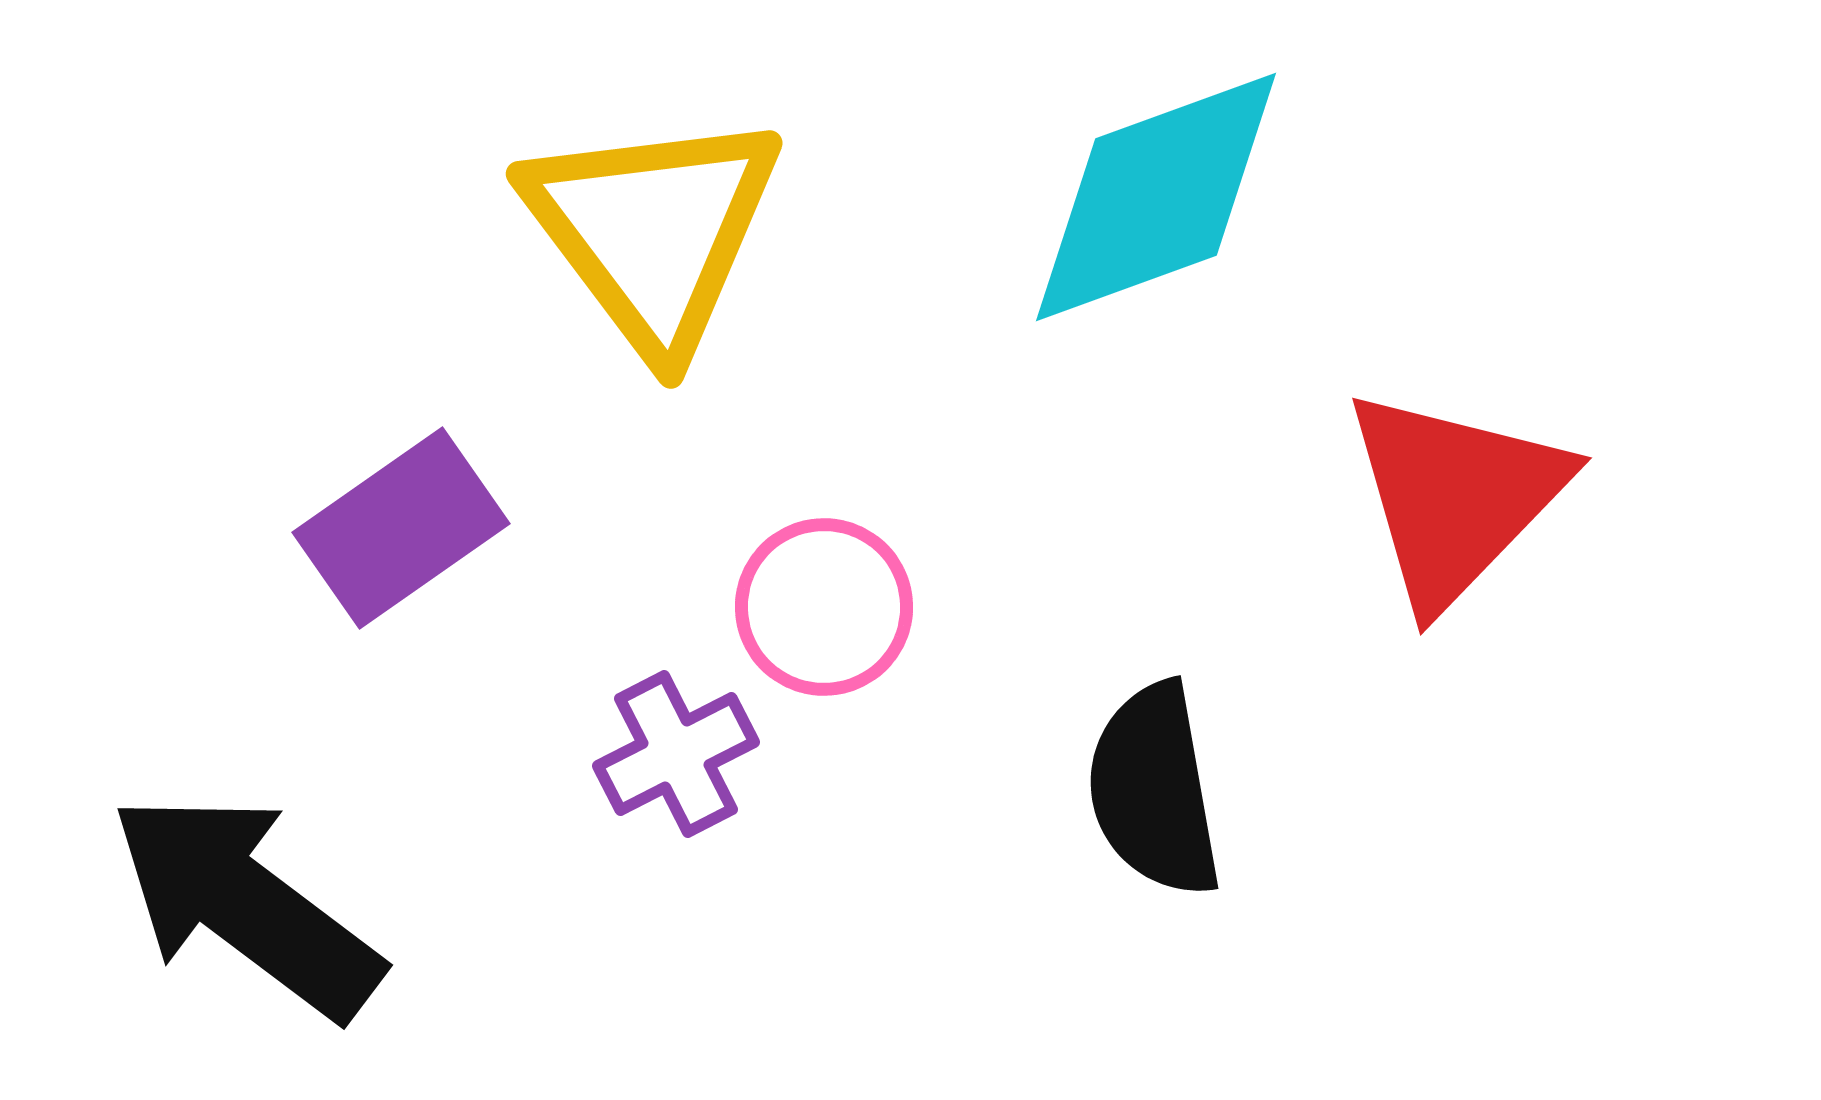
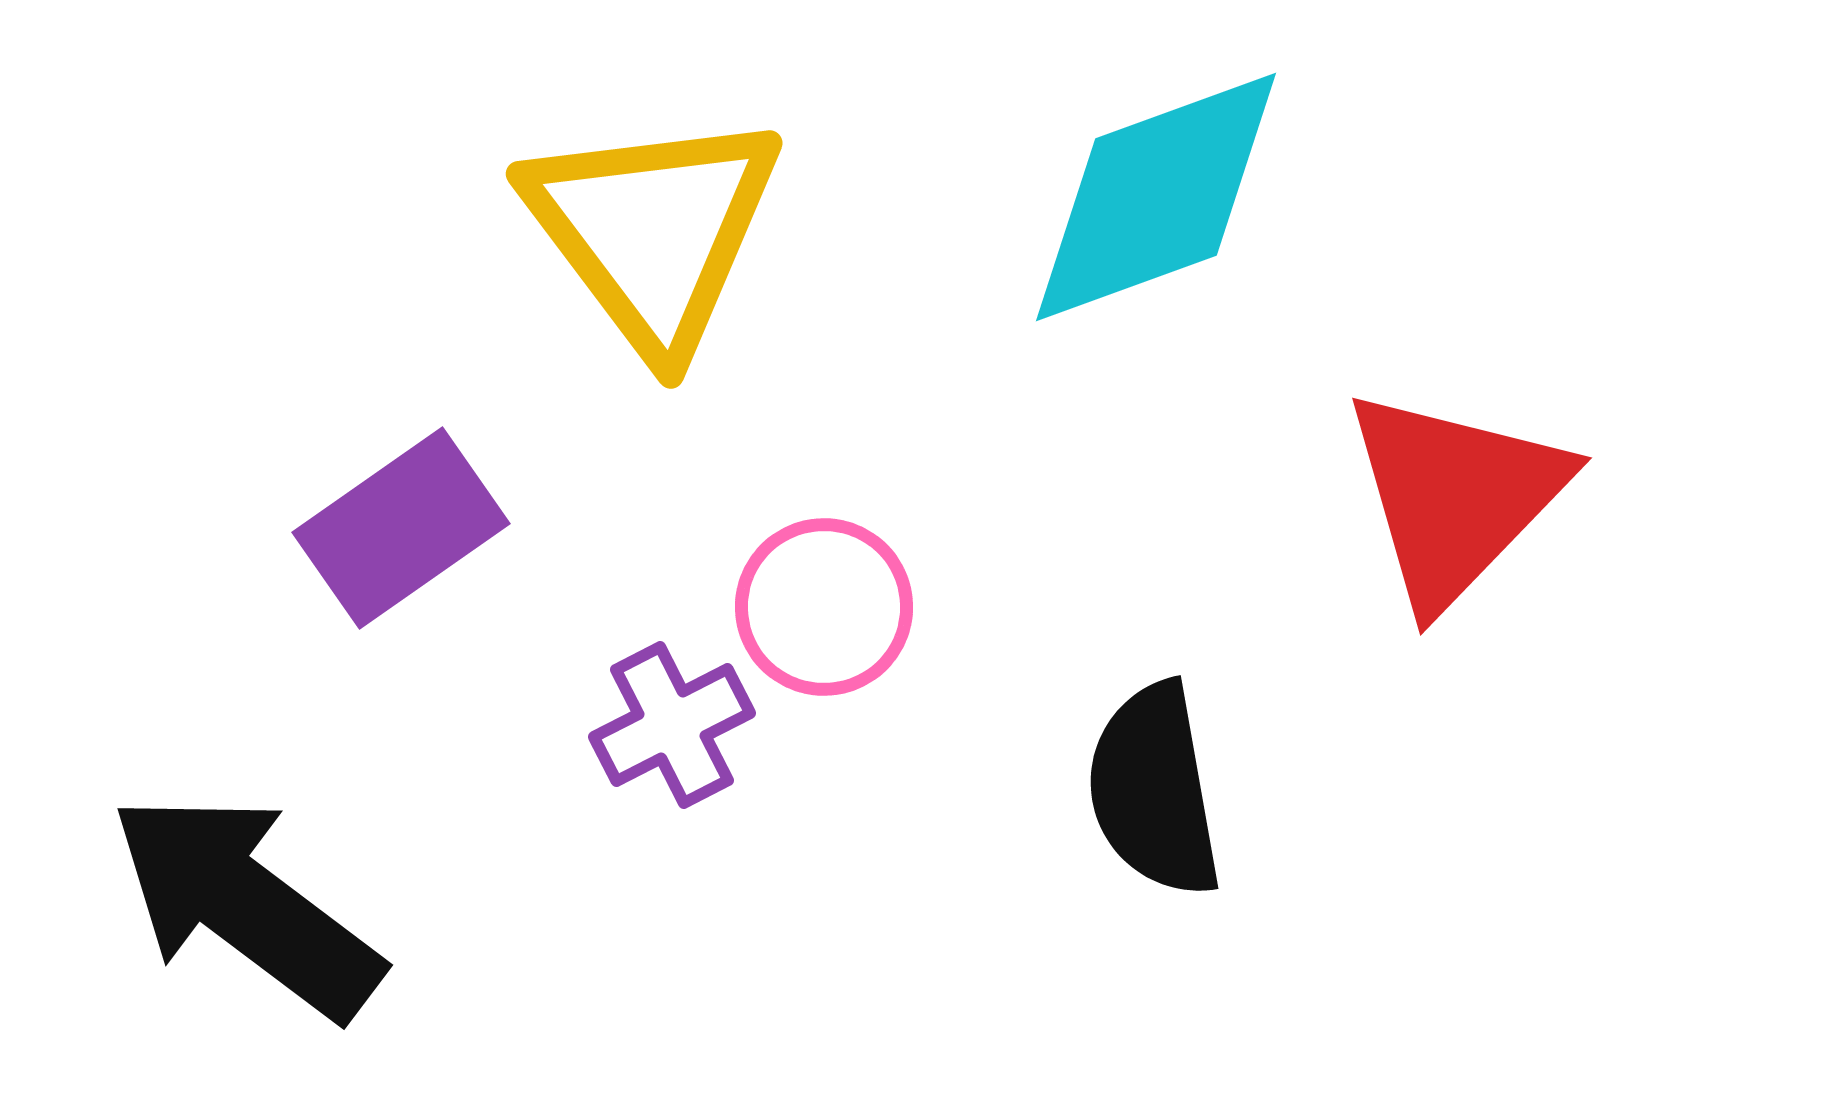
purple cross: moved 4 px left, 29 px up
